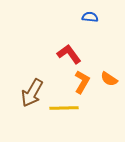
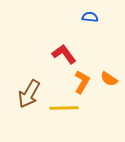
red L-shape: moved 5 px left
brown arrow: moved 3 px left, 1 px down
